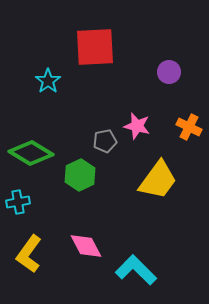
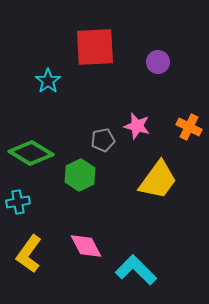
purple circle: moved 11 px left, 10 px up
gray pentagon: moved 2 px left, 1 px up
